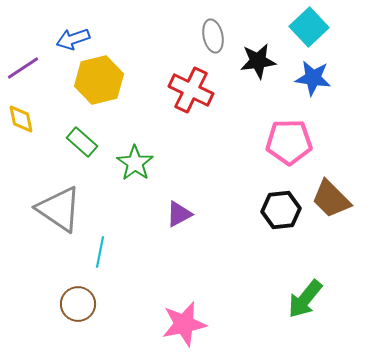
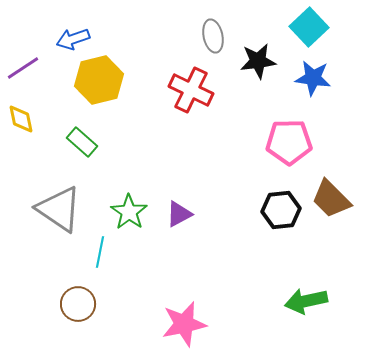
green star: moved 6 px left, 49 px down
green arrow: moved 1 px right, 2 px down; rotated 39 degrees clockwise
